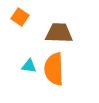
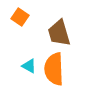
brown trapezoid: rotated 108 degrees counterclockwise
cyan triangle: rotated 21 degrees clockwise
